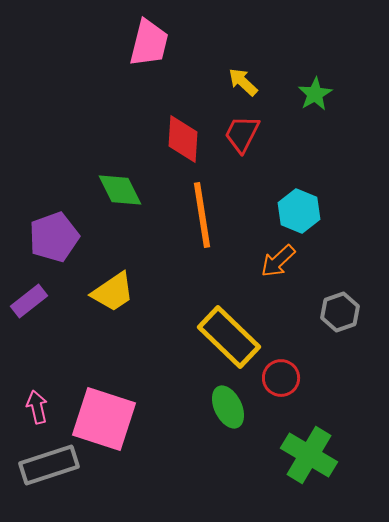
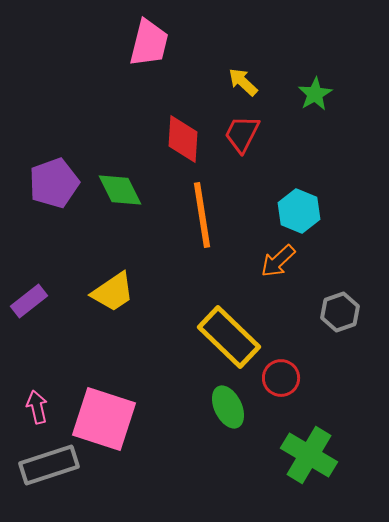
purple pentagon: moved 54 px up
